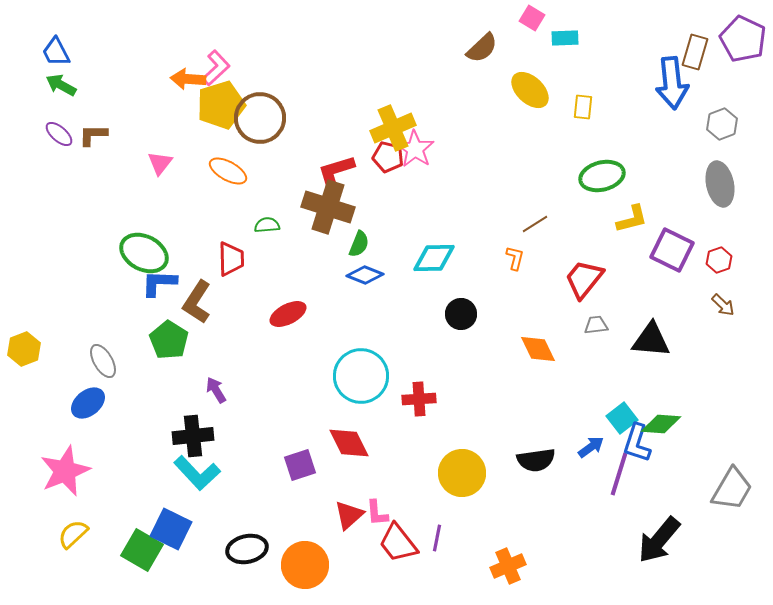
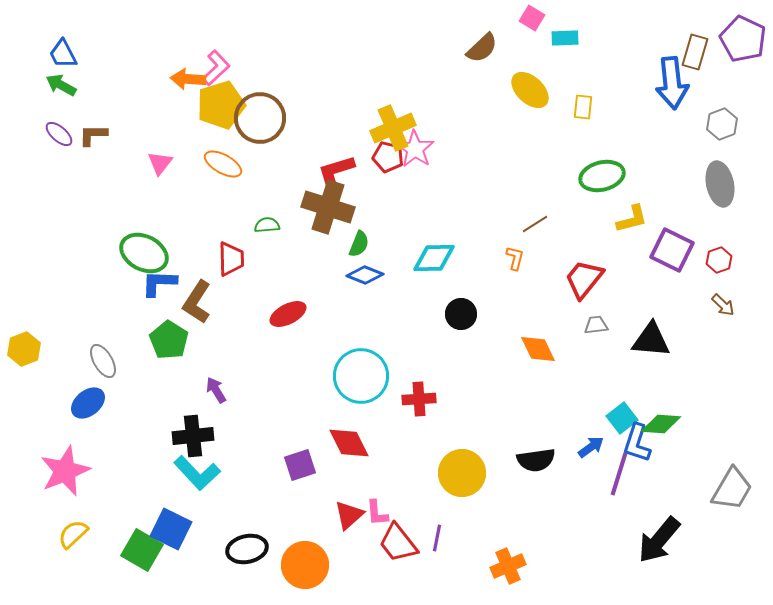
blue trapezoid at (56, 52): moved 7 px right, 2 px down
orange ellipse at (228, 171): moved 5 px left, 7 px up
